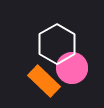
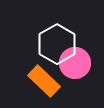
pink circle: moved 3 px right, 5 px up
